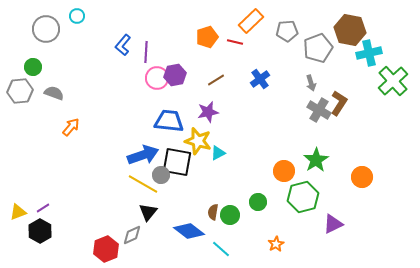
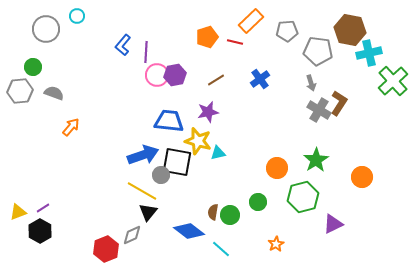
gray pentagon at (318, 48): moved 3 px down; rotated 28 degrees clockwise
pink circle at (157, 78): moved 3 px up
cyan triangle at (218, 153): rotated 14 degrees clockwise
orange circle at (284, 171): moved 7 px left, 3 px up
yellow line at (143, 184): moved 1 px left, 7 px down
